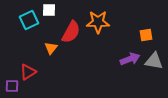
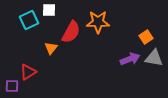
orange square: moved 2 px down; rotated 24 degrees counterclockwise
gray triangle: moved 3 px up
